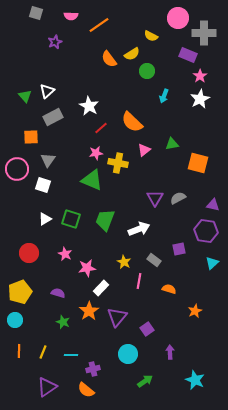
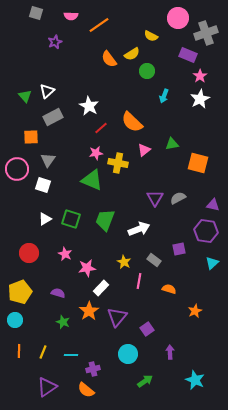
gray cross at (204, 33): moved 2 px right; rotated 20 degrees counterclockwise
